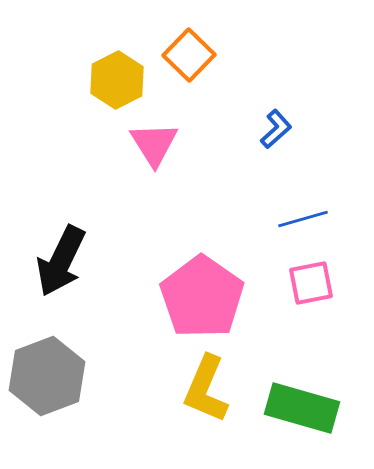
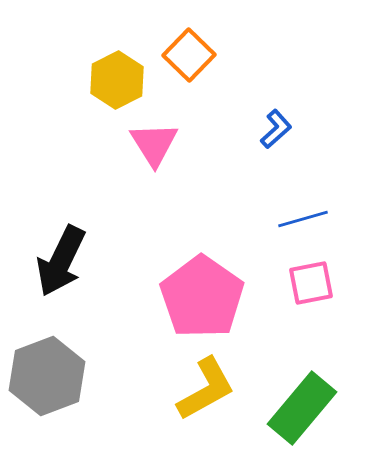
yellow L-shape: rotated 142 degrees counterclockwise
green rectangle: rotated 66 degrees counterclockwise
